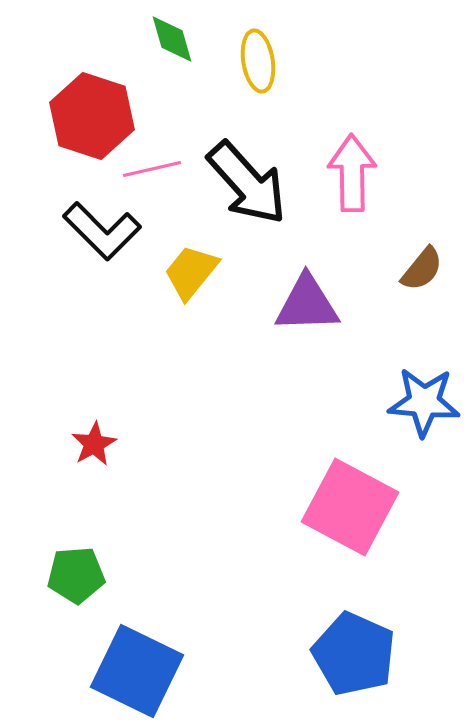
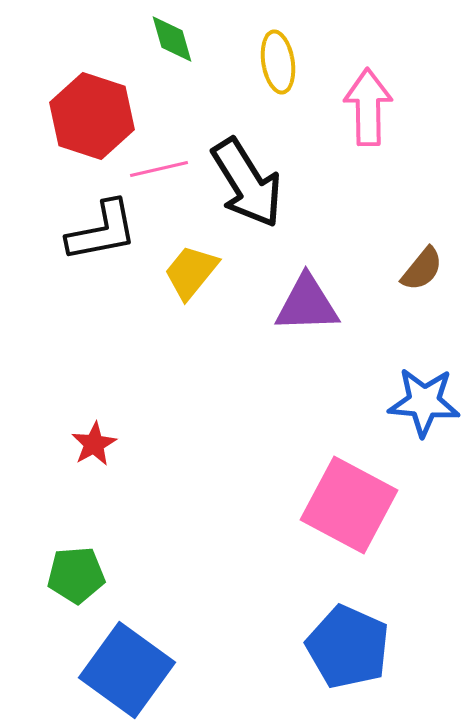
yellow ellipse: moved 20 px right, 1 px down
pink line: moved 7 px right
pink arrow: moved 16 px right, 66 px up
black arrow: rotated 10 degrees clockwise
black L-shape: rotated 56 degrees counterclockwise
pink square: moved 1 px left, 2 px up
blue pentagon: moved 6 px left, 7 px up
blue square: moved 10 px left, 1 px up; rotated 10 degrees clockwise
